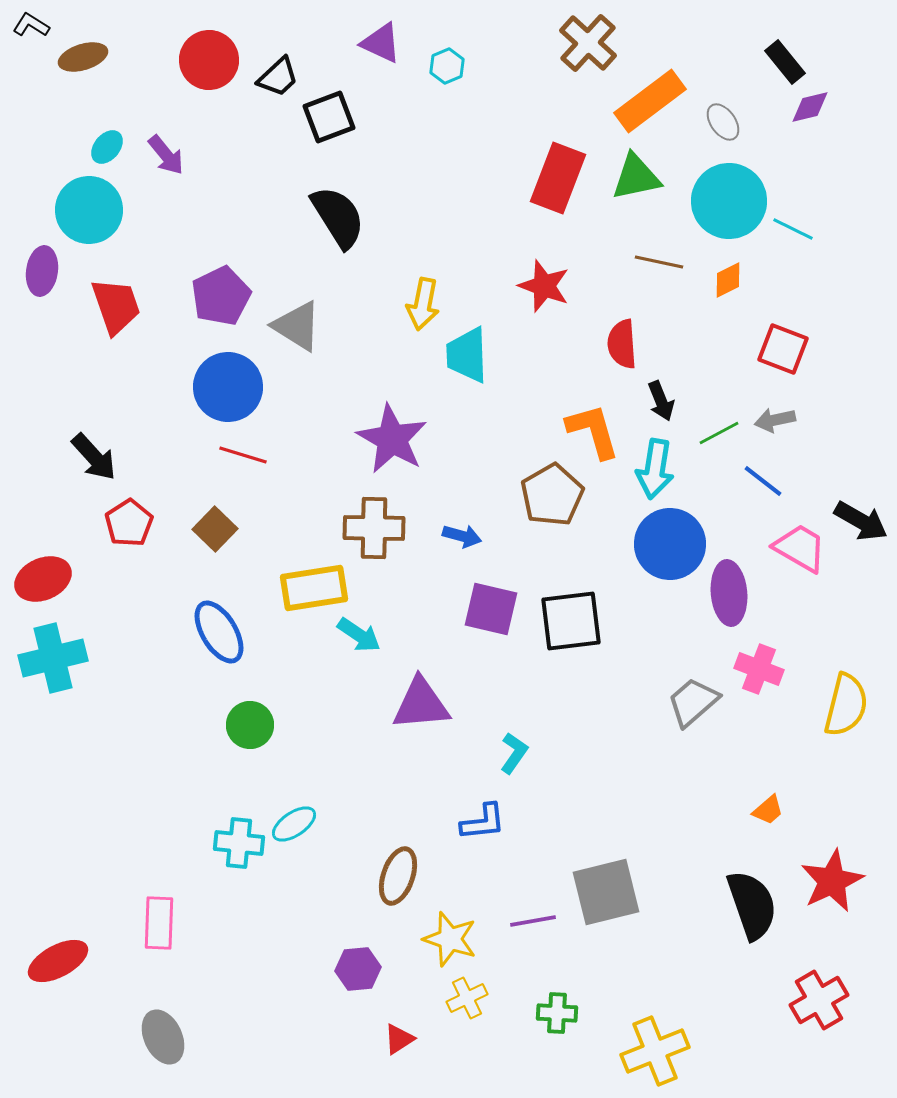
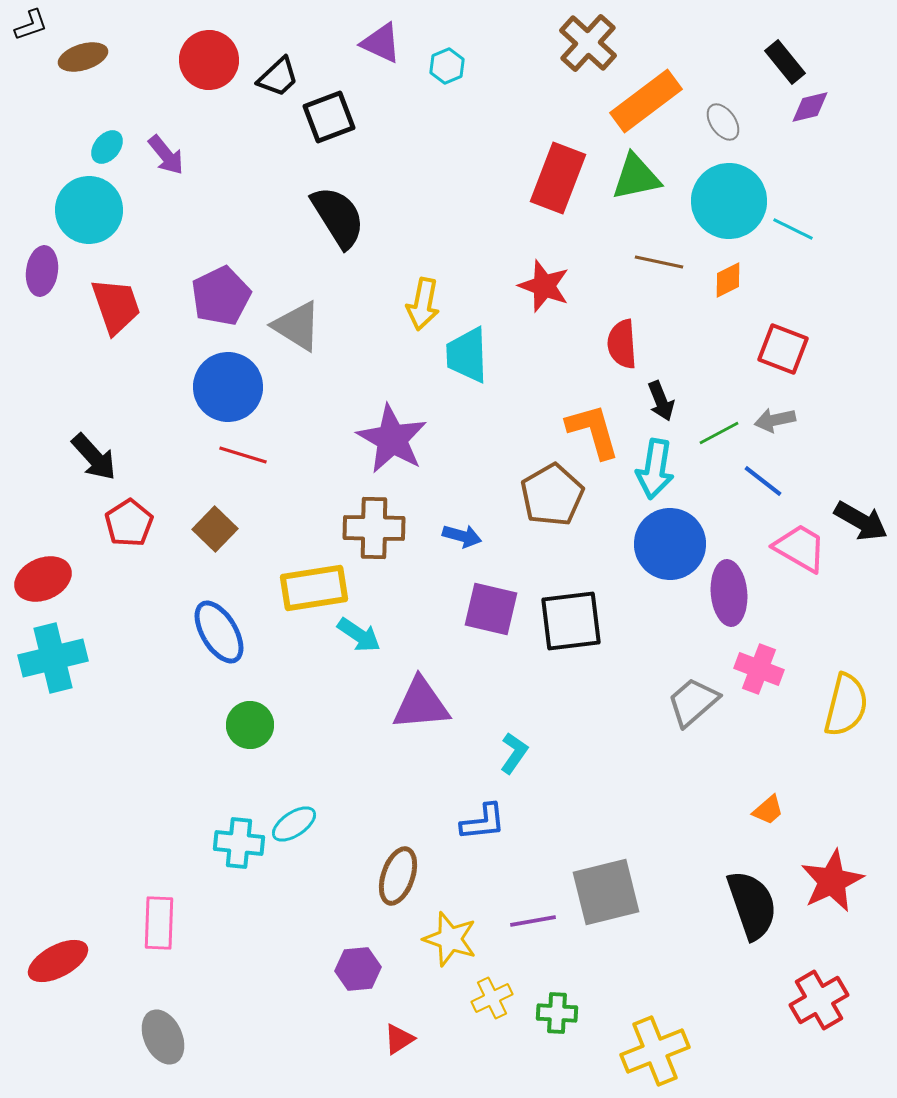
black L-shape at (31, 25): rotated 129 degrees clockwise
orange rectangle at (650, 101): moved 4 px left
yellow cross at (467, 998): moved 25 px right
